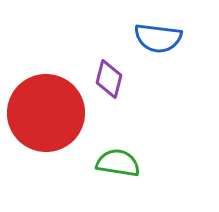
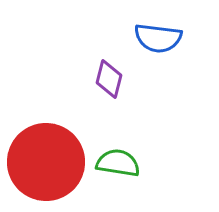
red circle: moved 49 px down
